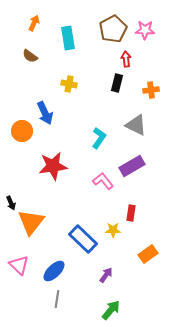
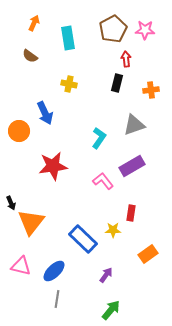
gray triangle: moved 2 px left; rotated 45 degrees counterclockwise
orange circle: moved 3 px left
pink triangle: moved 2 px right, 1 px down; rotated 30 degrees counterclockwise
